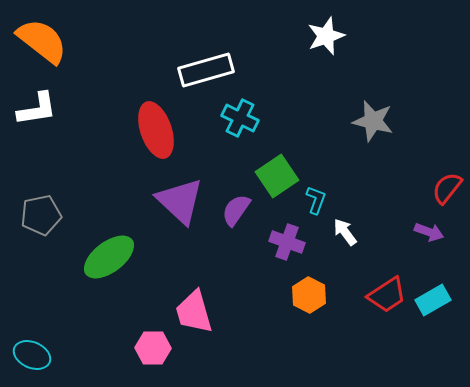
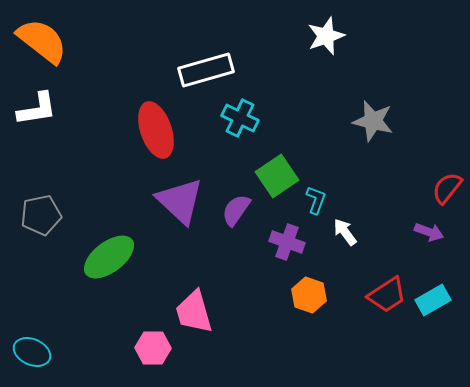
orange hexagon: rotated 8 degrees counterclockwise
cyan ellipse: moved 3 px up
